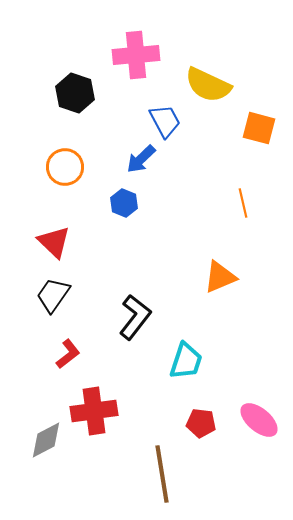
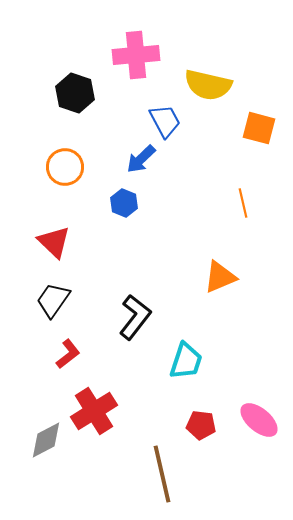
yellow semicircle: rotated 12 degrees counterclockwise
black trapezoid: moved 5 px down
red cross: rotated 24 degrees counterclockwise
red pentagon: moved 2 px down
brown line: rotated 4 degrees counterclockwise
